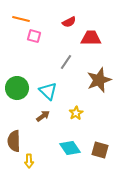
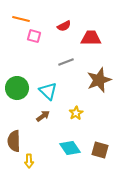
red semicircle: moved 5 px left, 4 px down
gray line: rotated 35 degrees clockwise
